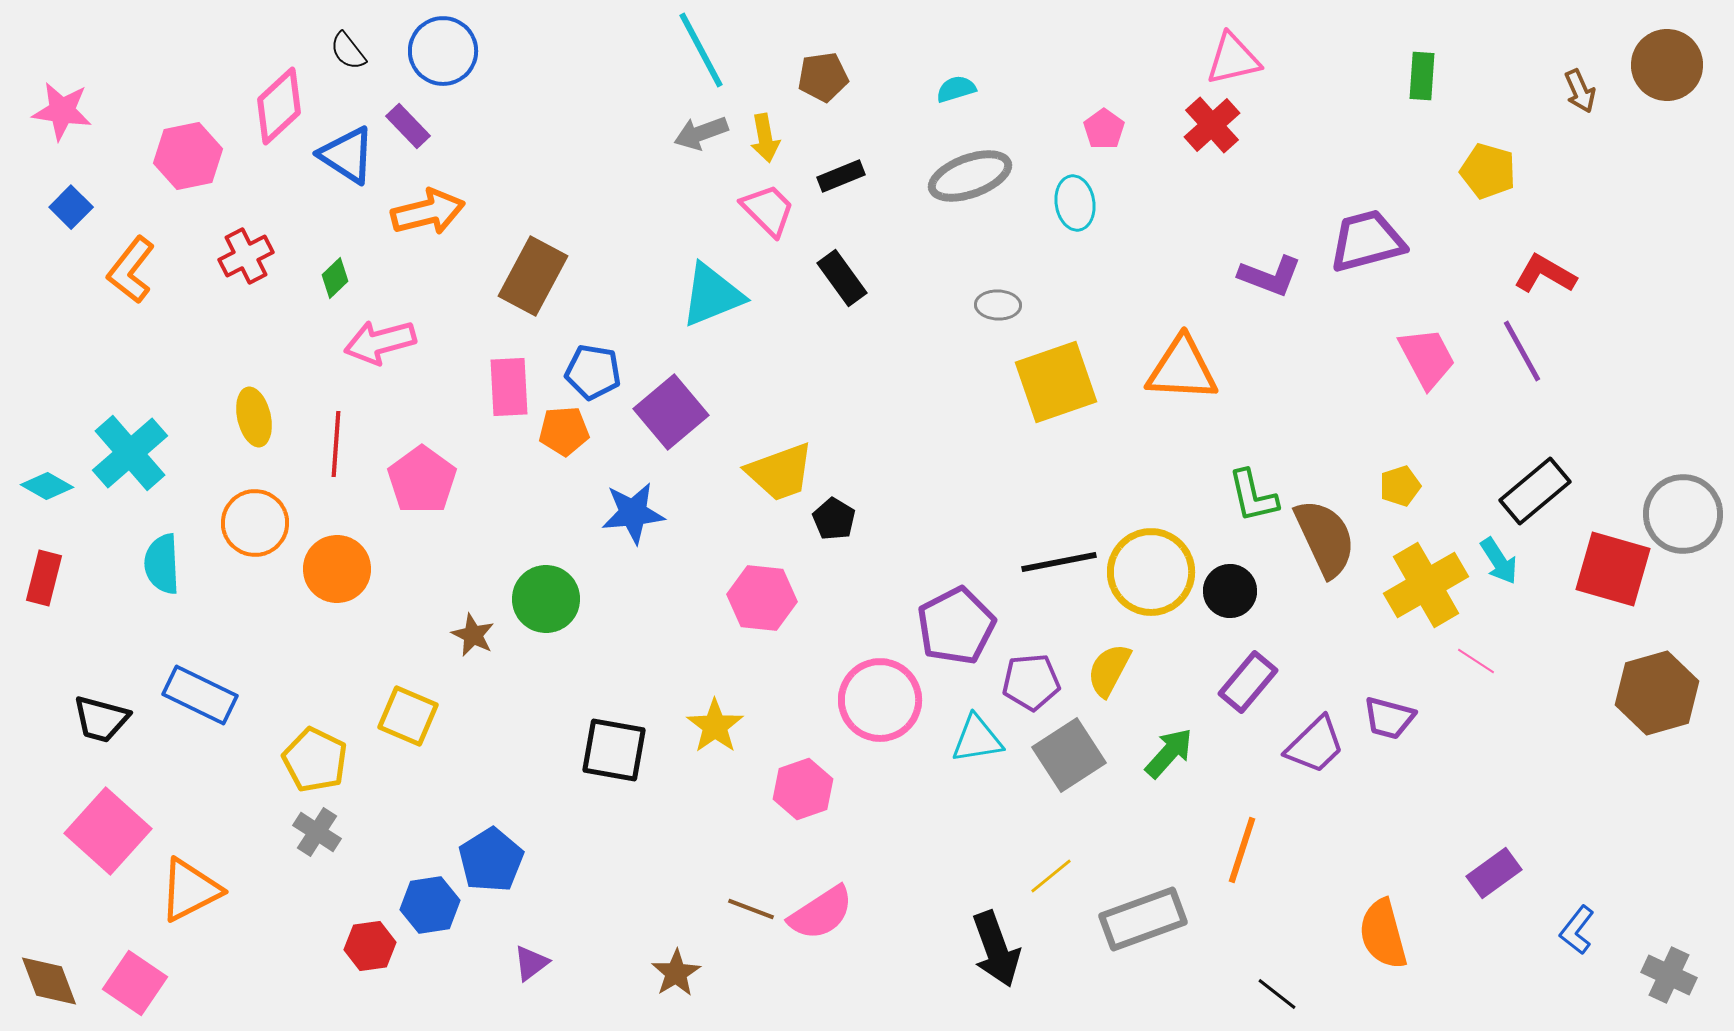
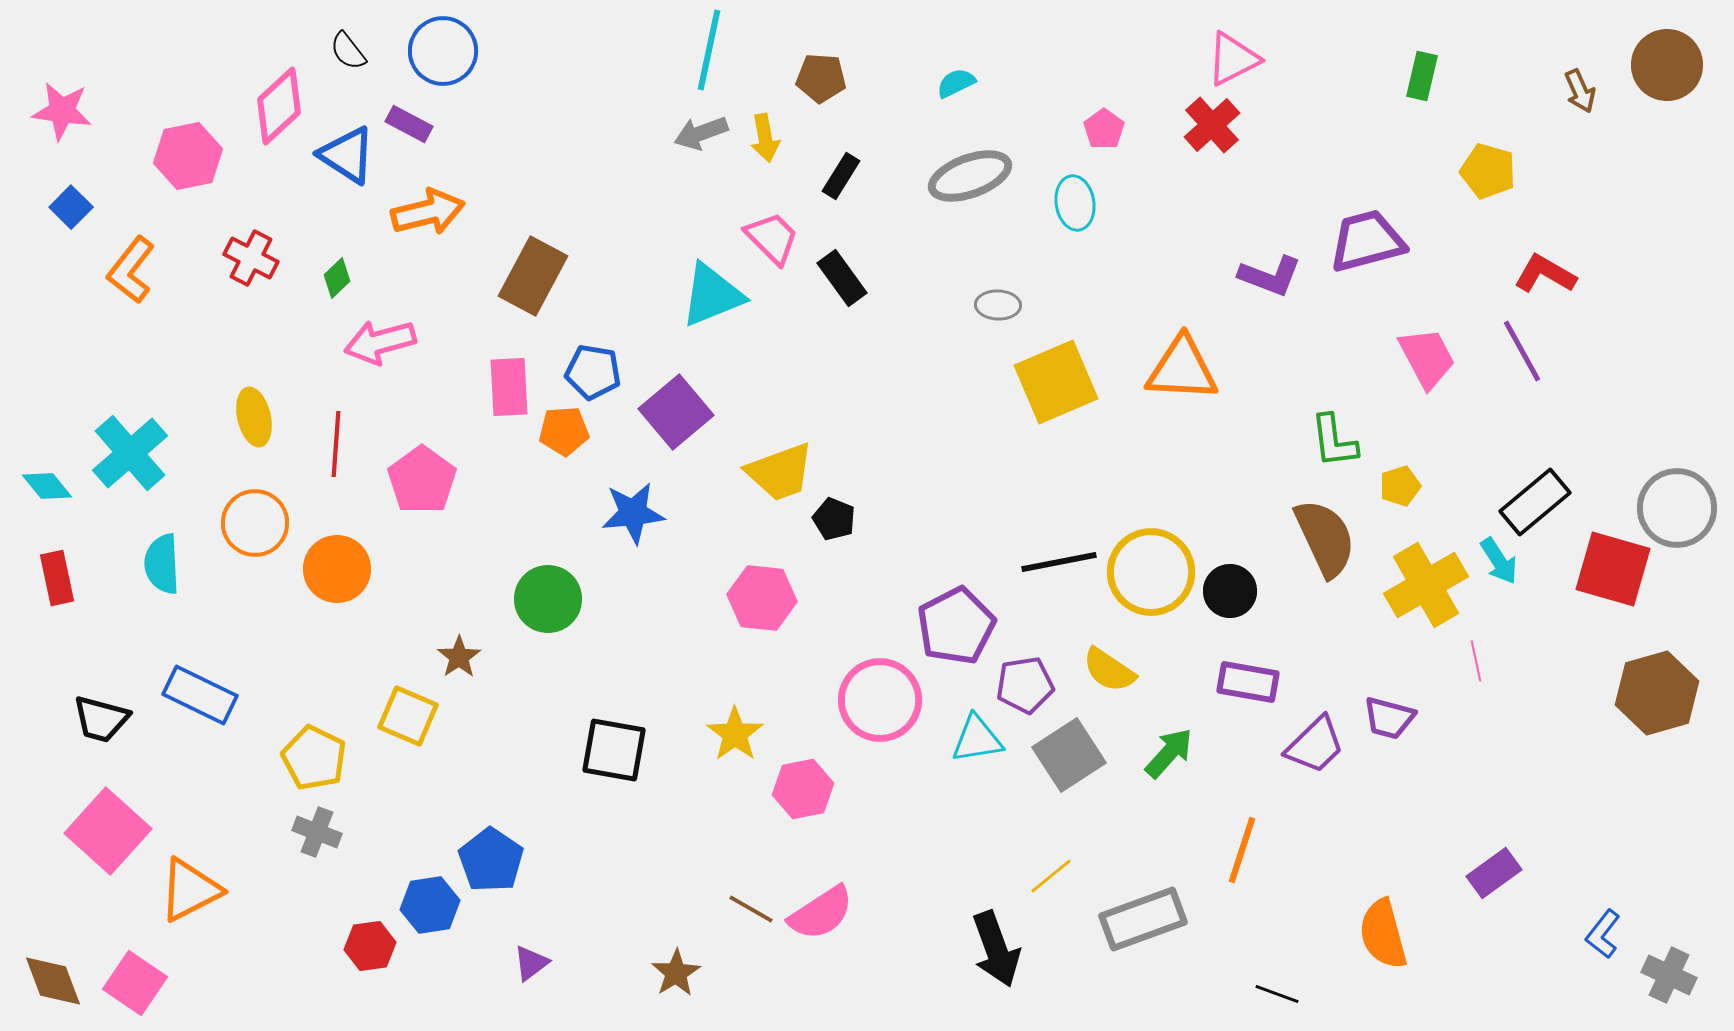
cyan line at (701, 50): moved 8 px right; rotated 40 degrees clockwise
pink triangle at (1233, 59): rotated 14 degrees counterclockwise
green rectangle at (1422, 76): rotated 9 degrees clockwise
brown pentagon at (823, 77): moved 2 px left, 1 px down; rotated 12 degrees clockwise
cyan semicircle at (956, 89): moved 6 px up; rotated 9 degrees counterclockwise
purple rectangle at (408, 126): moved 1 px right, 2 px up; rotated 18 degrees counterclockwise
black rectangle at (841, 176): rotated 36 degrees counterclockwise
pink trapezoid at (768, 210): moved 4 px right, 28 px down
red cross at (246, 256): moved 5 px right, 2 px down; rotated 36 degrees counterclockwise
green diamond at (335, 278): moved 2 px right
yellow square at (1056, 382): rotated 4 degrees counterclockwise
purple square at (671, 412): moved 5 px right
cyan diamond at (47, 486): rotated 21 degrees clockwise
black rectangle at (1535, 491): moved 11 px down
green L-shape at (1253, 496): moved 81 px right, 55 px up; rotated 6 degrees clockwise
gray circle at (1683, 514): moved 6 px left, 6 px up
black pentagon at (834, 519): rotated 9 degrees counterclockwise
red rectangle at (44, 578): moved 13 px right; rotated 26 degrees counterclockwise
green circle at (546, 599): moved 2 px right
brown star at (473, 635): moved 14 px left, 22 px down; rotated 12 degrees clockwise
pink line at (1476, 661): rotated 45 degrees clockwise
yellow semicircle at (1109, 670): rotated 84 degrees counterclockwise
purple pentagon at (1031, 682): moved 6 px left, 3 px down; rotated 4 degrees counterclockwise
purple rectangle at (1248, 682): rotated 60 degrees clockwise
yellow star at (715, 726): moved 20 px right, 8 px down
yellow pentagon at (315, 760): moved 1 px left, 2 px up
pink hexagon at (803, 789): rotated 8 degrees clockwise
gray cross at (317, 832): rotated 12 degrees counterclockwise
blue pentagon at (491, 860): rotated 6 degrees counterclockwise
brown line at (751, 909): rotated 9 degrees clockwise
blue L-shape at (1577, 930): moved 26 px right, 4 px down
brown diamond at (49, 981): moved 4 px right
black line at (1277, 994): rotated 18 degrees counterclockwise
